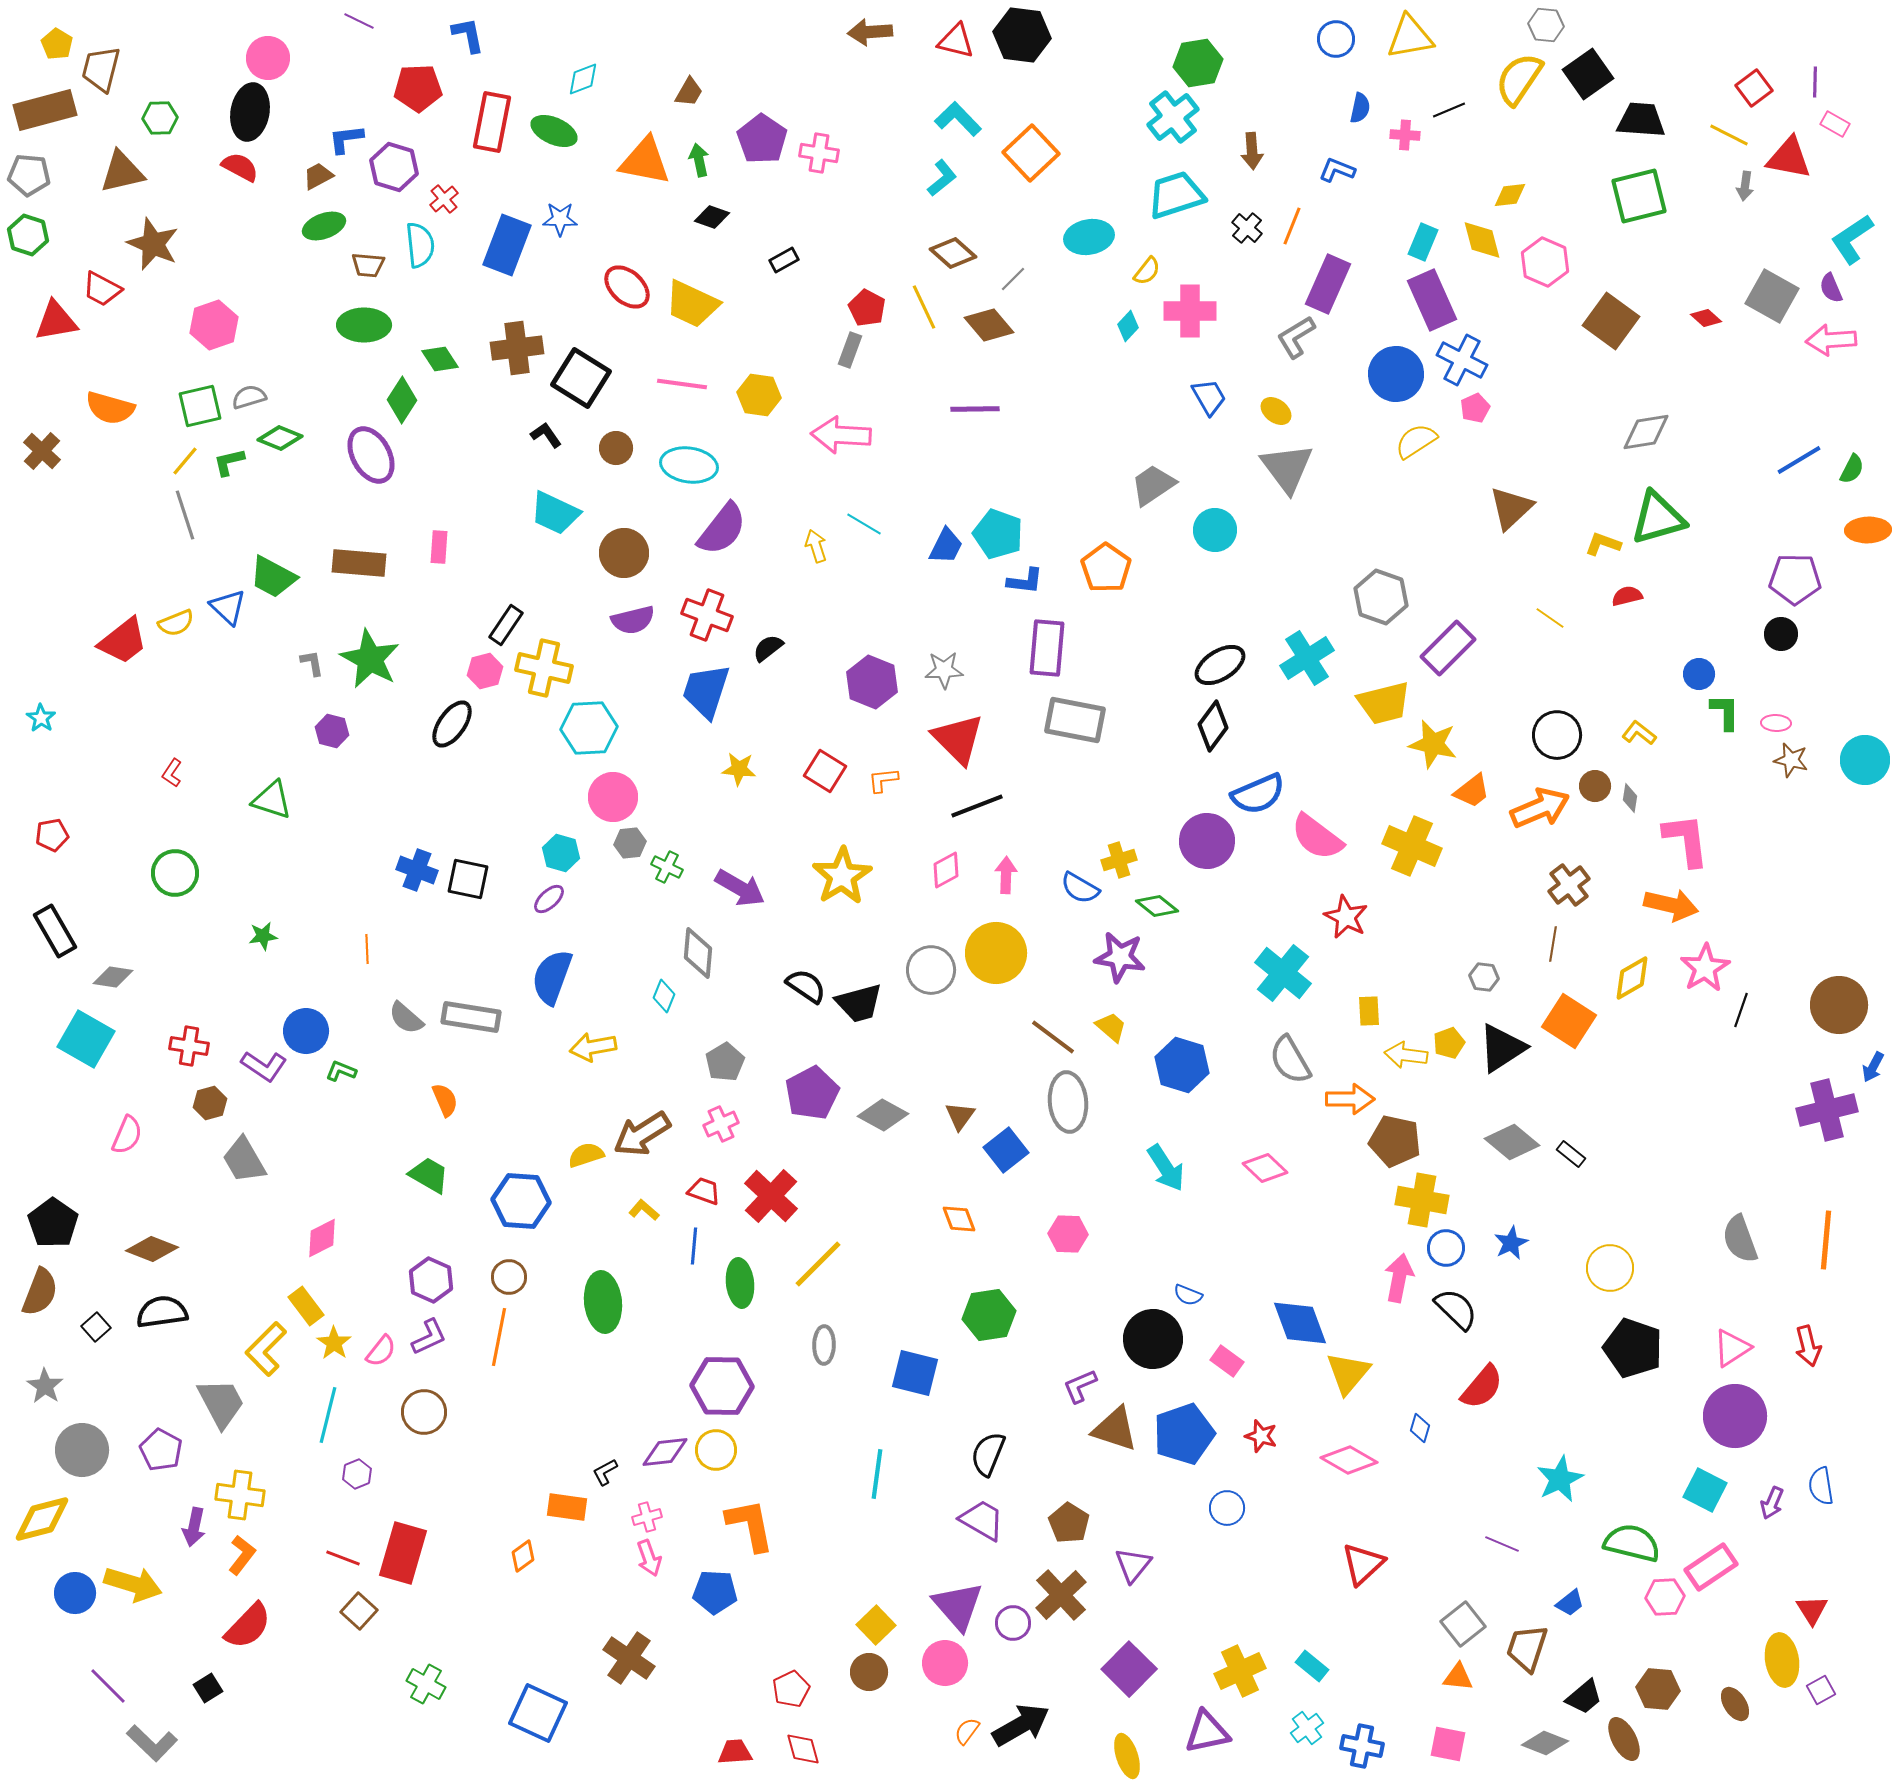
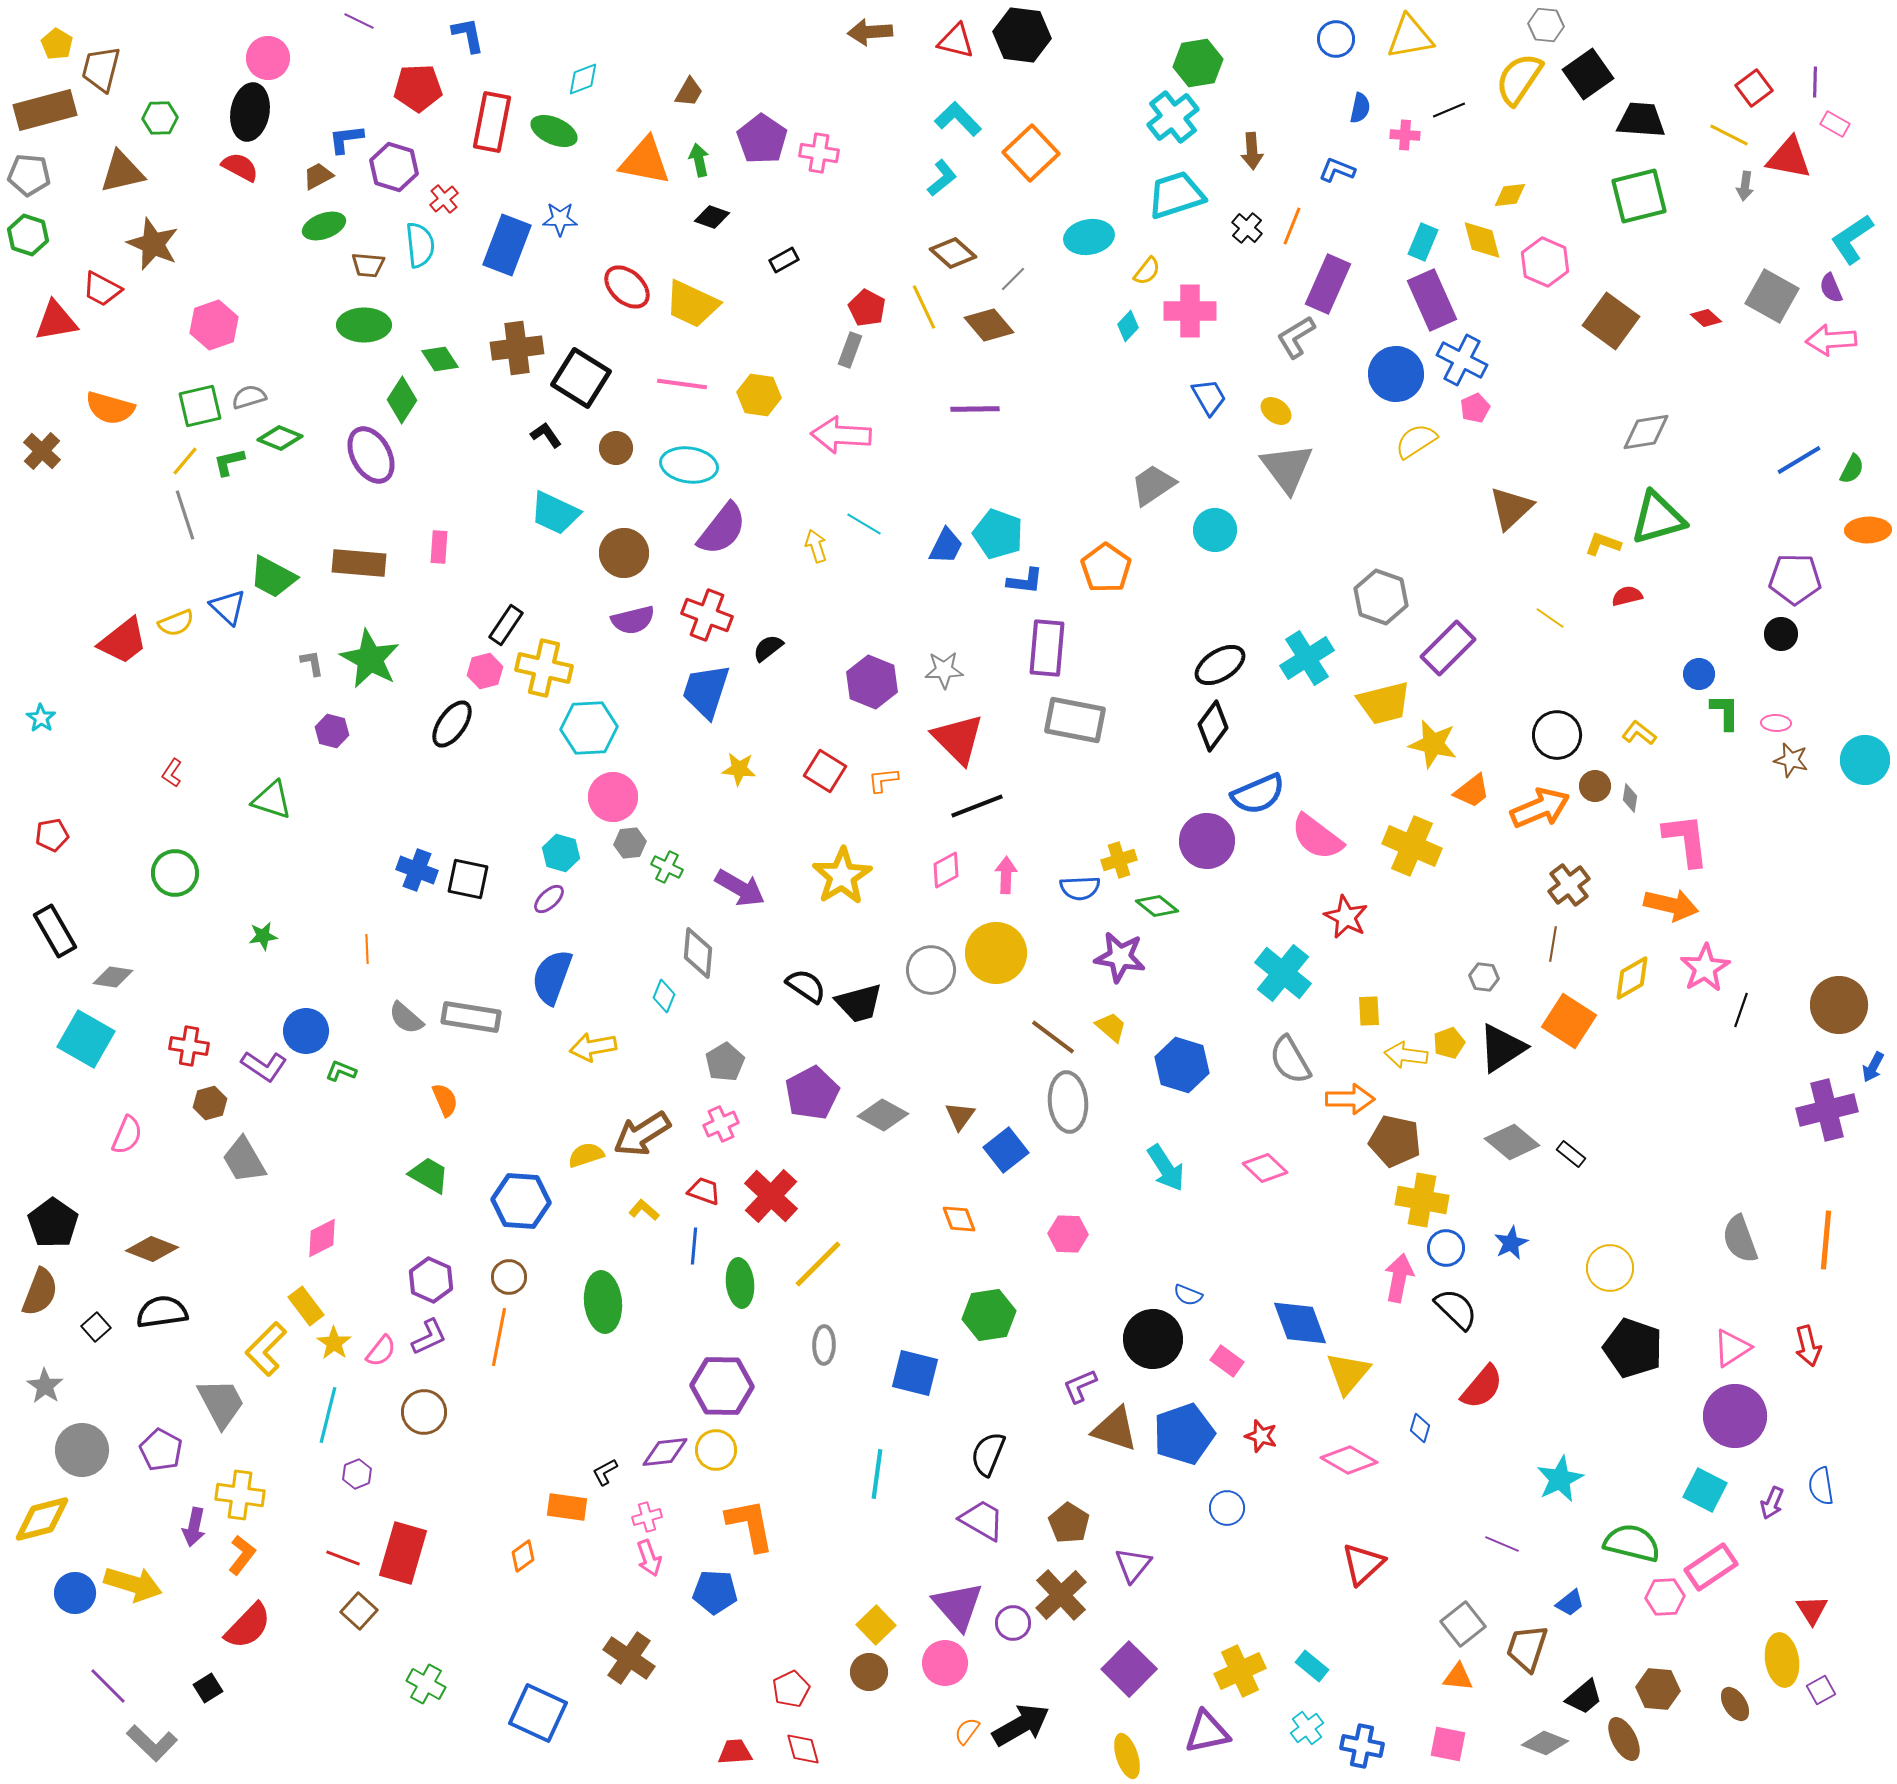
blue semicircle at (1080, 888): rotated 33 degrees counterclockwise
